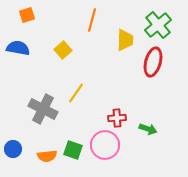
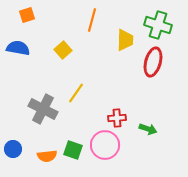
green cross: rotated 32 degrees counterclockwise
